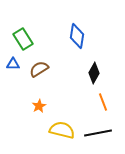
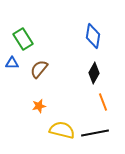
blue diamond: moved 16 px right
blue triangle: moved 1 px left, 1 px up
brown semicircle: rotated 18 degrees counterclockwise
orange star: rotated 16 degrees clockwise
black line: moved 3 px left
